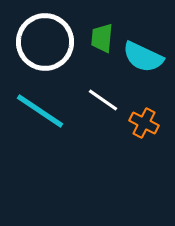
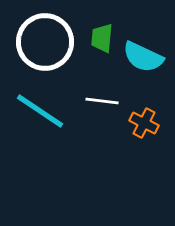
white line: moved 1 px left, 1 px down; rotated 28 degrees counterclockwise
